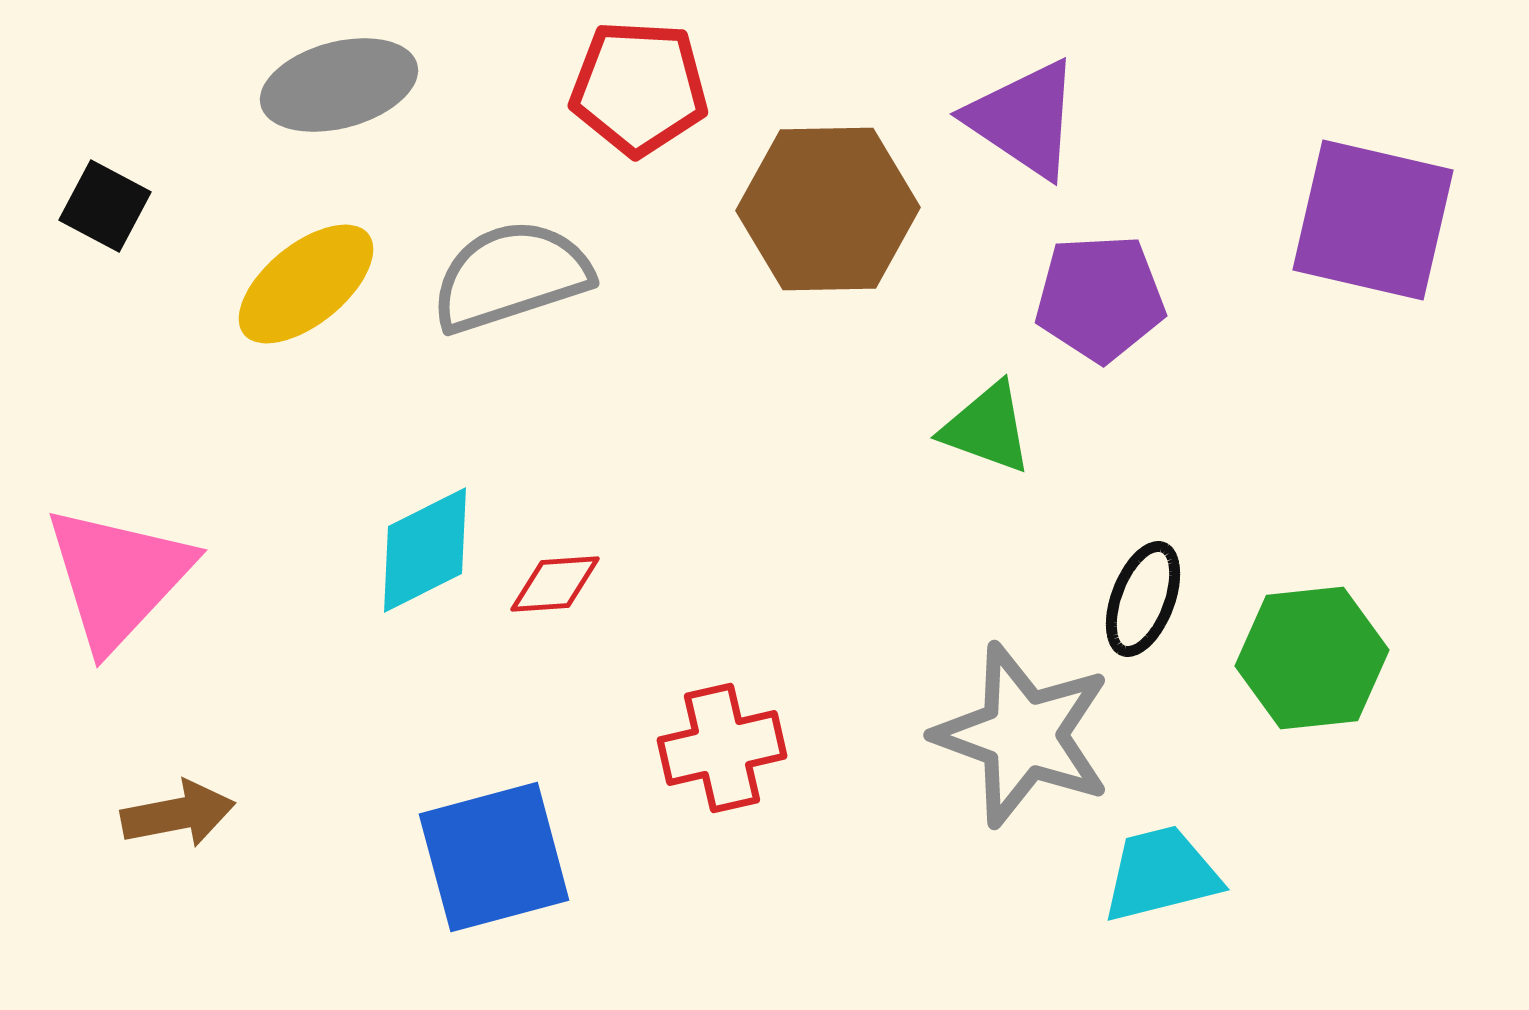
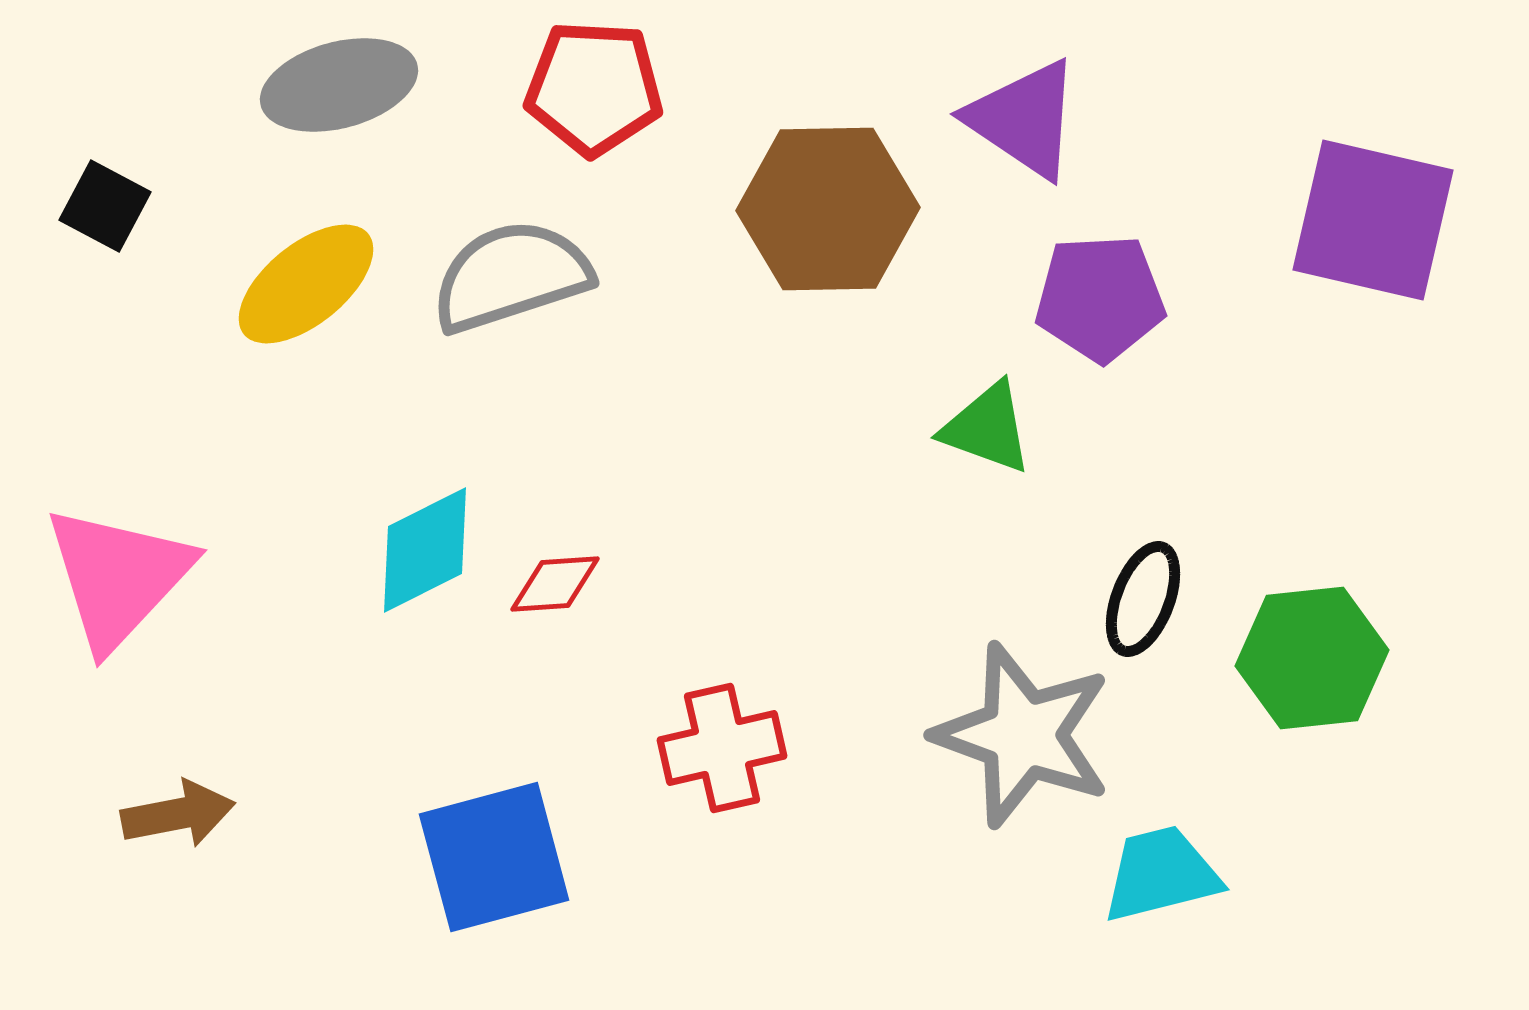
red pentagon: moved 45 px left
